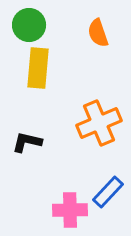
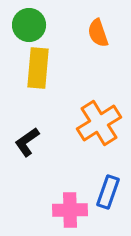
orange cross: rotated 9 degrees counterclockwise
black L-shape: rotated 48 degrees counterclockwise
blue rectangle: rotated 24 degrees counterclockwise
